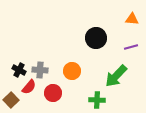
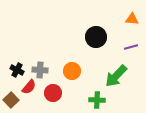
black circle: moved 1 px up
black cross: moved 2 px left
